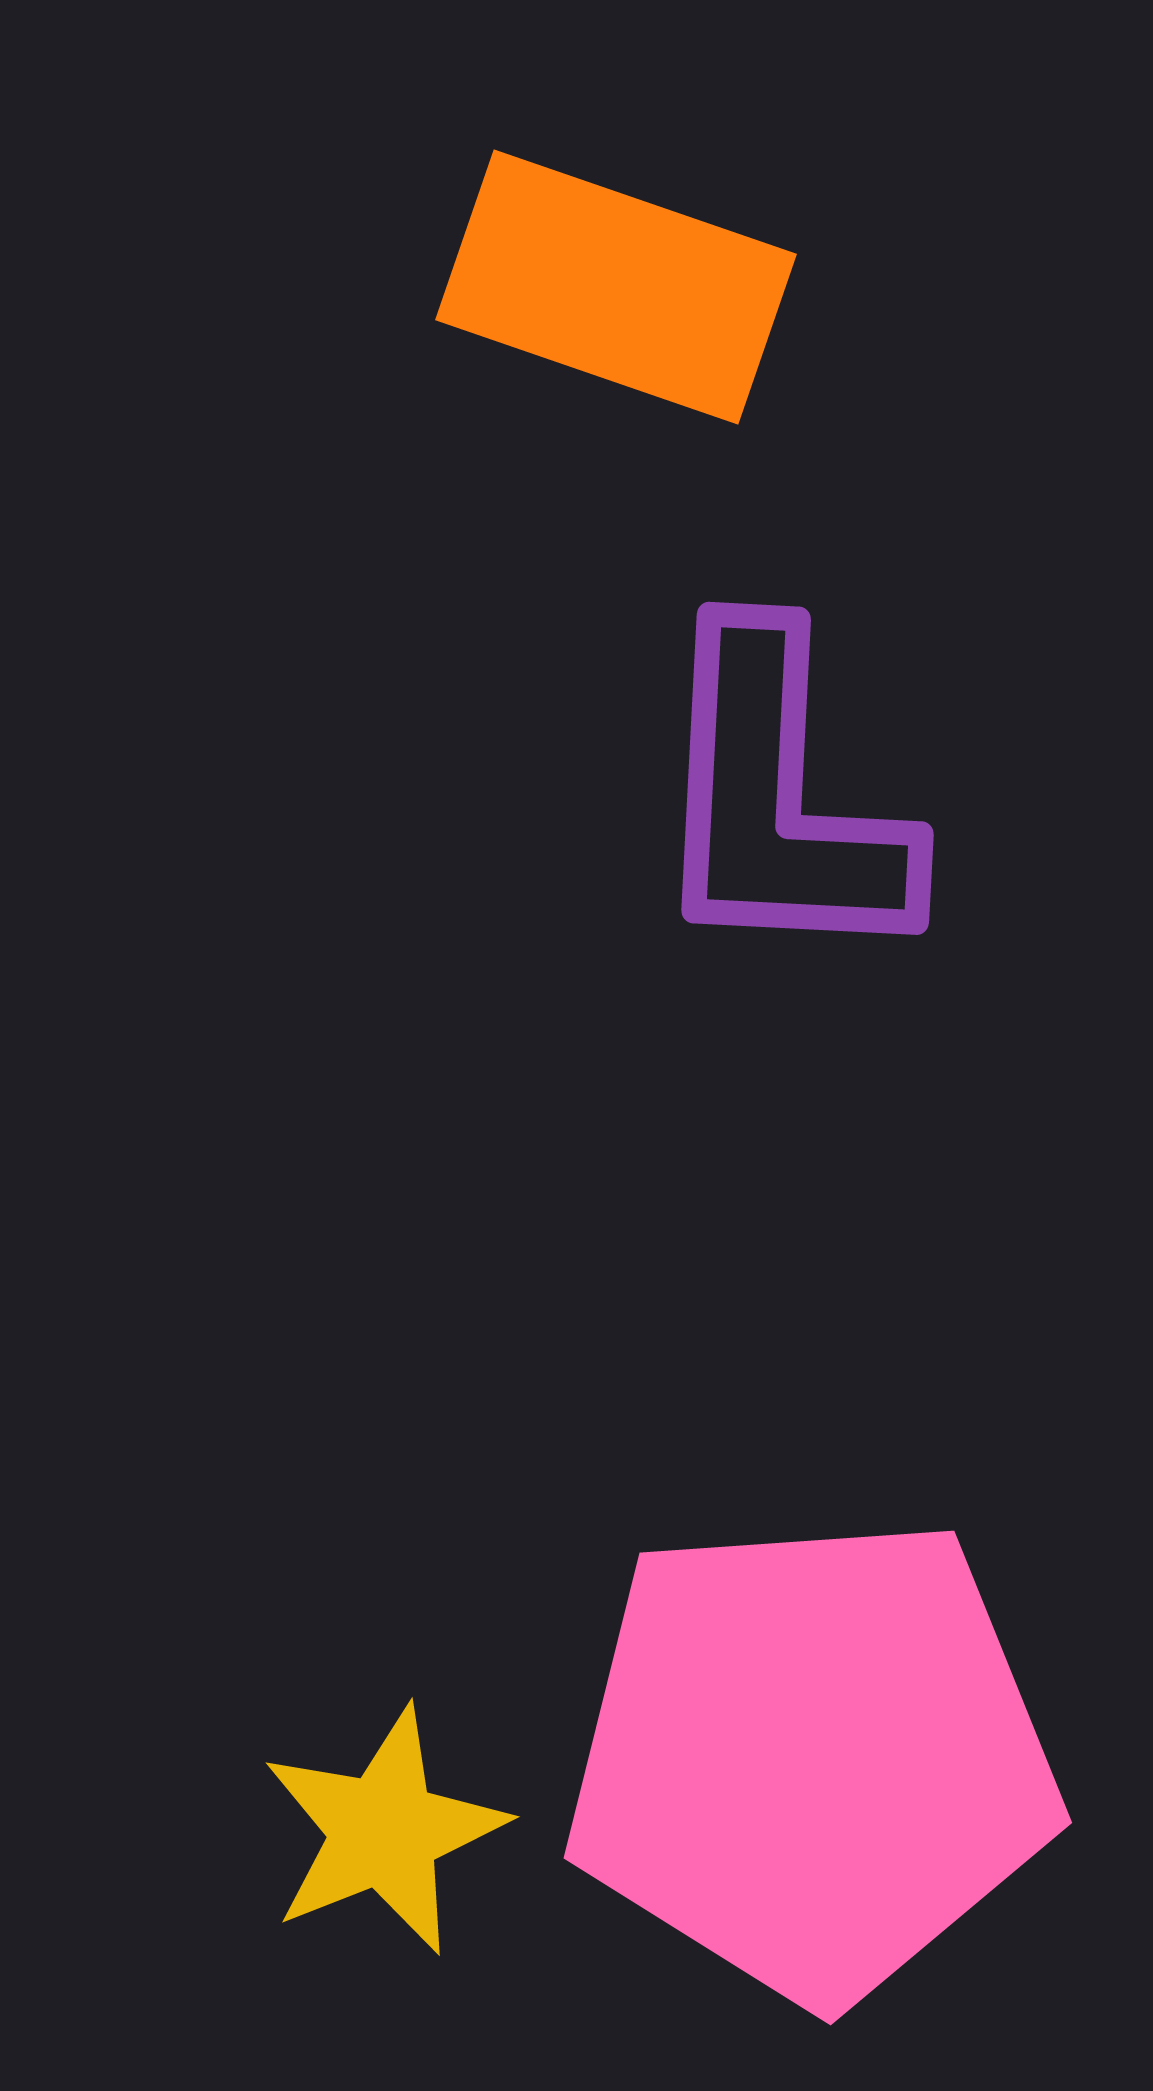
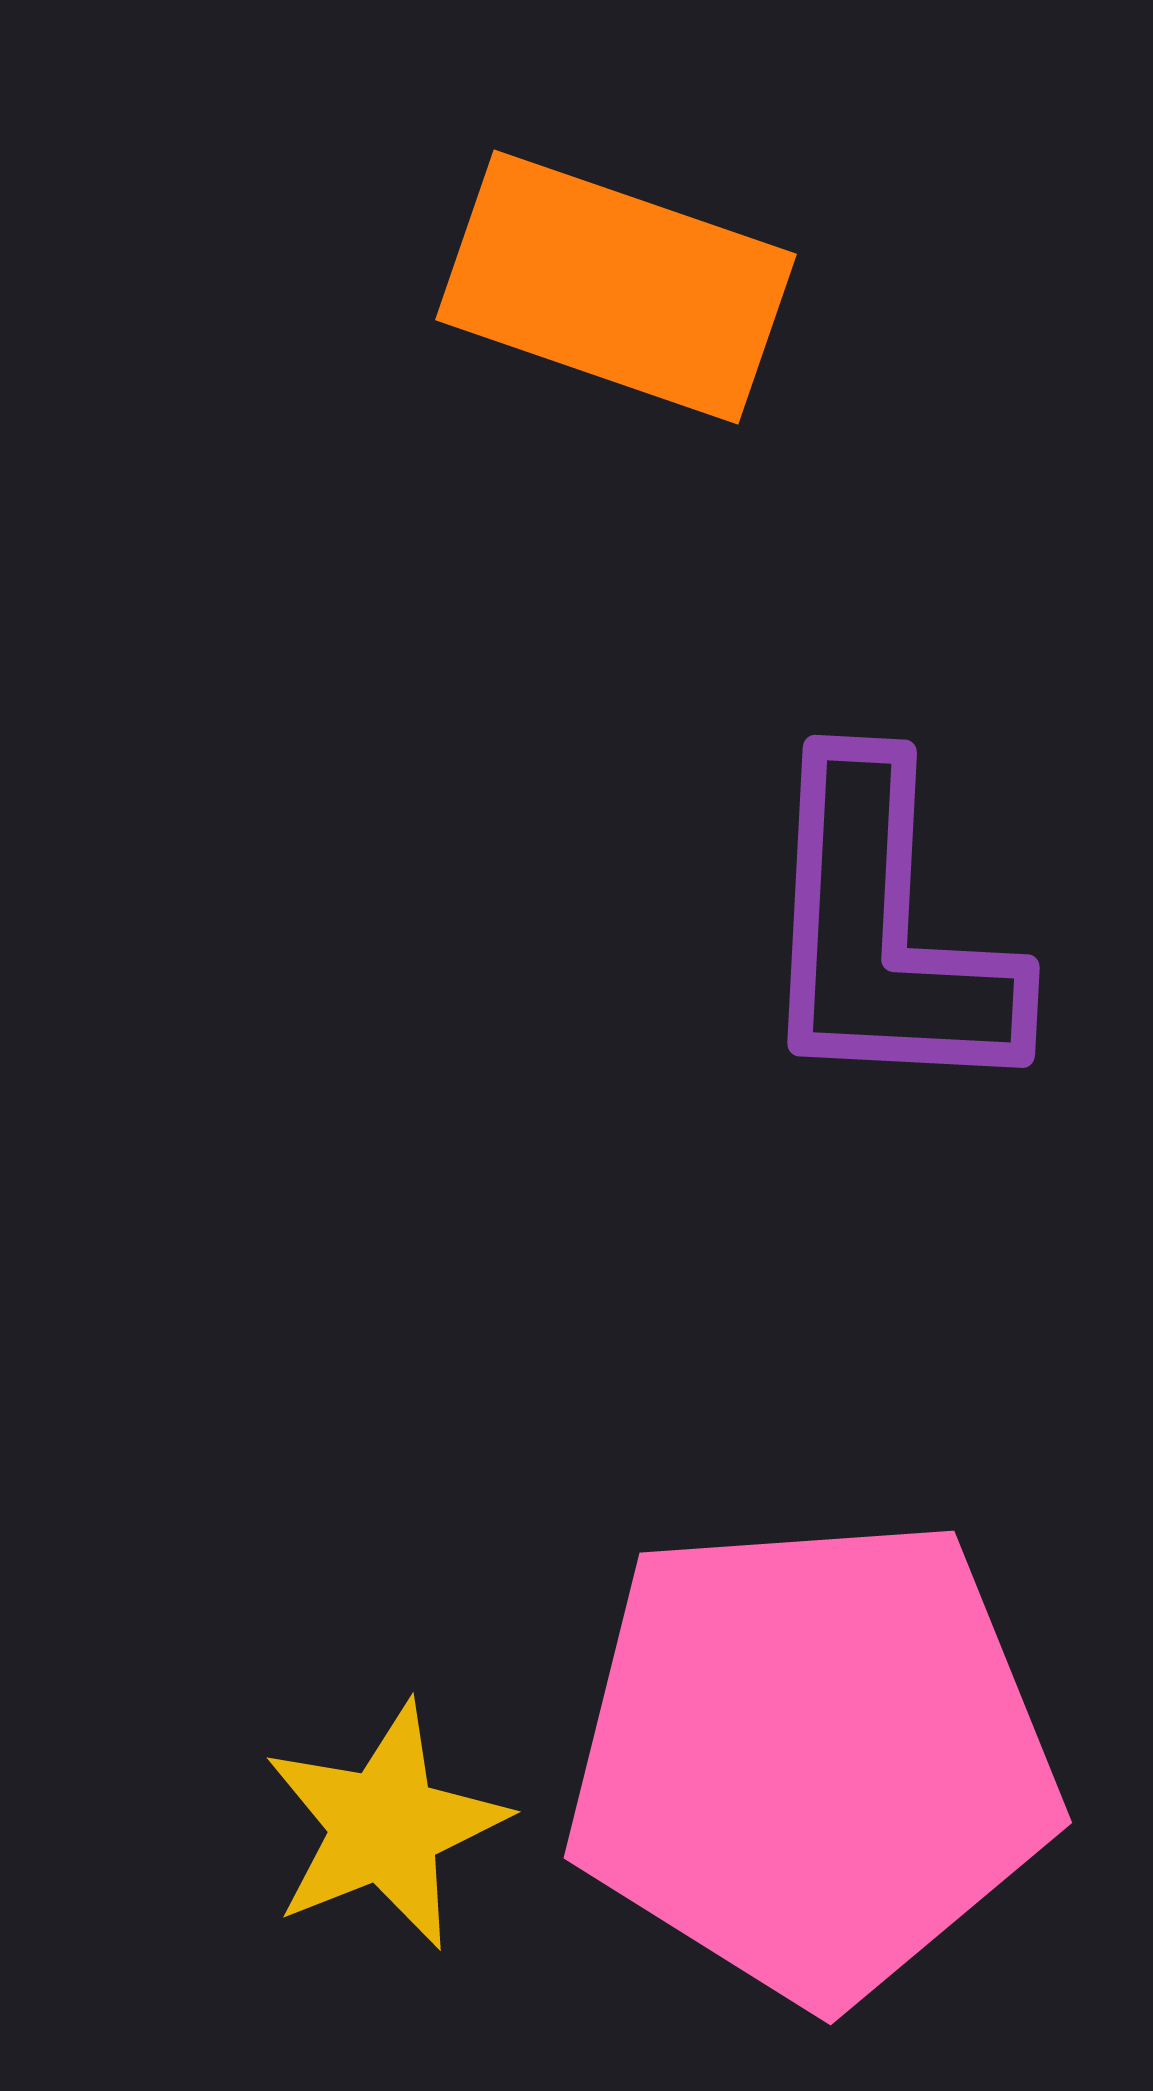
purple L-shape: moved 106 px right, 133 px down
yellow star: moved 1 px right, 5 px up
